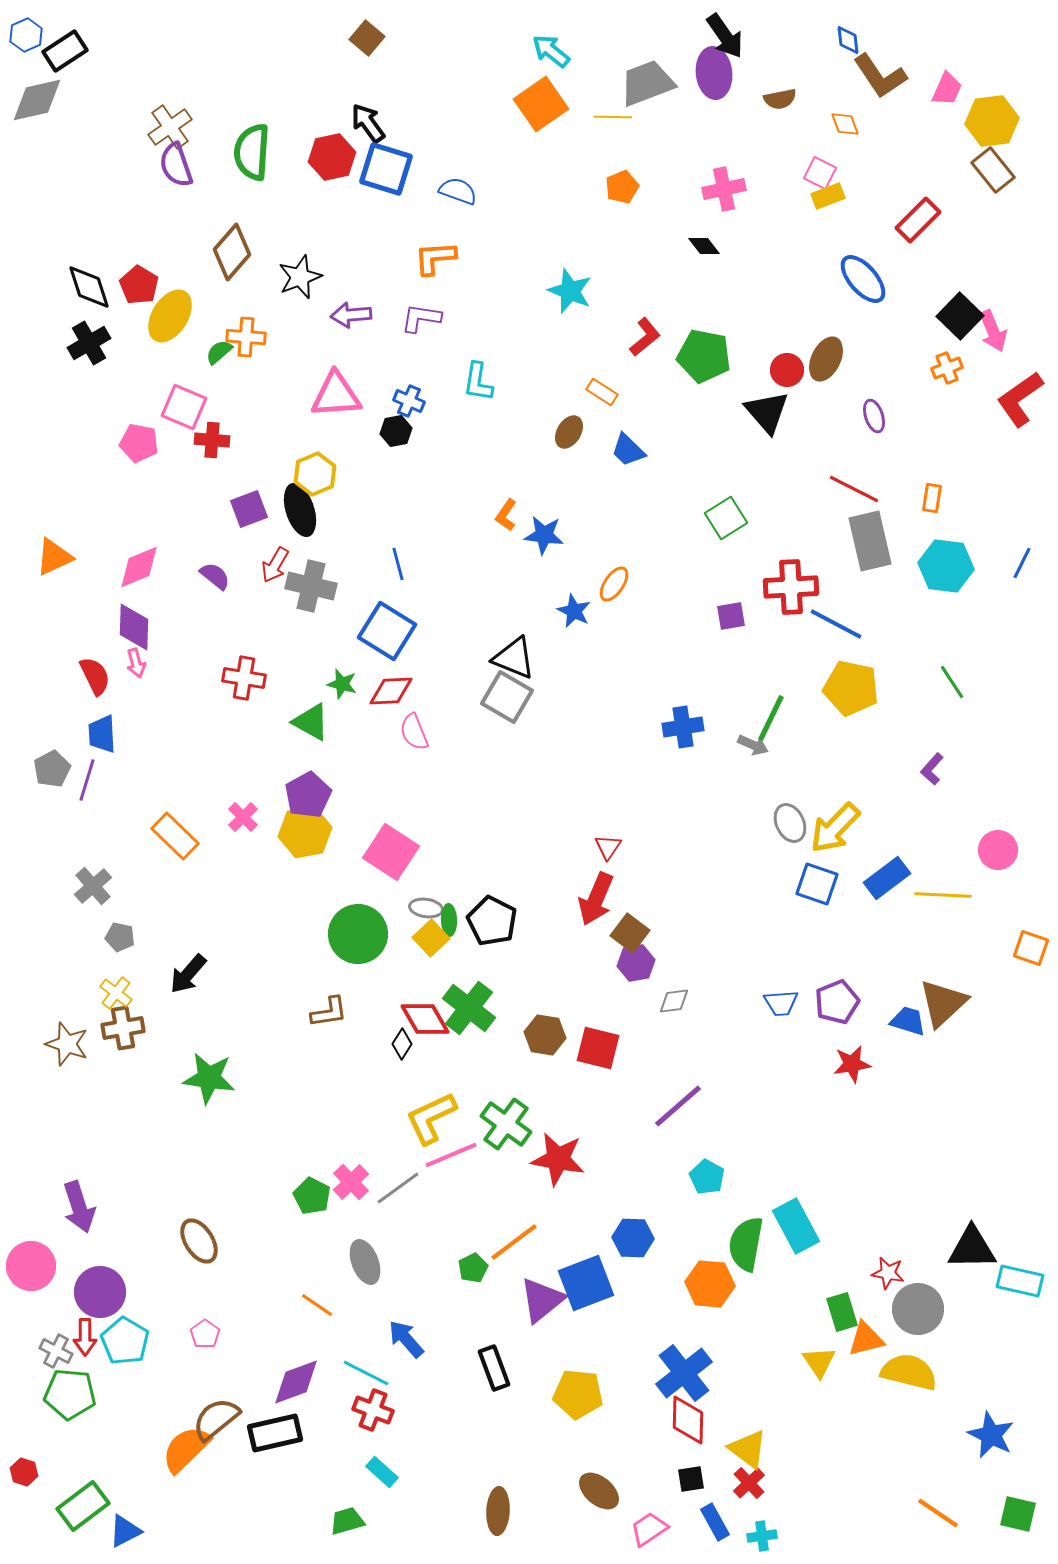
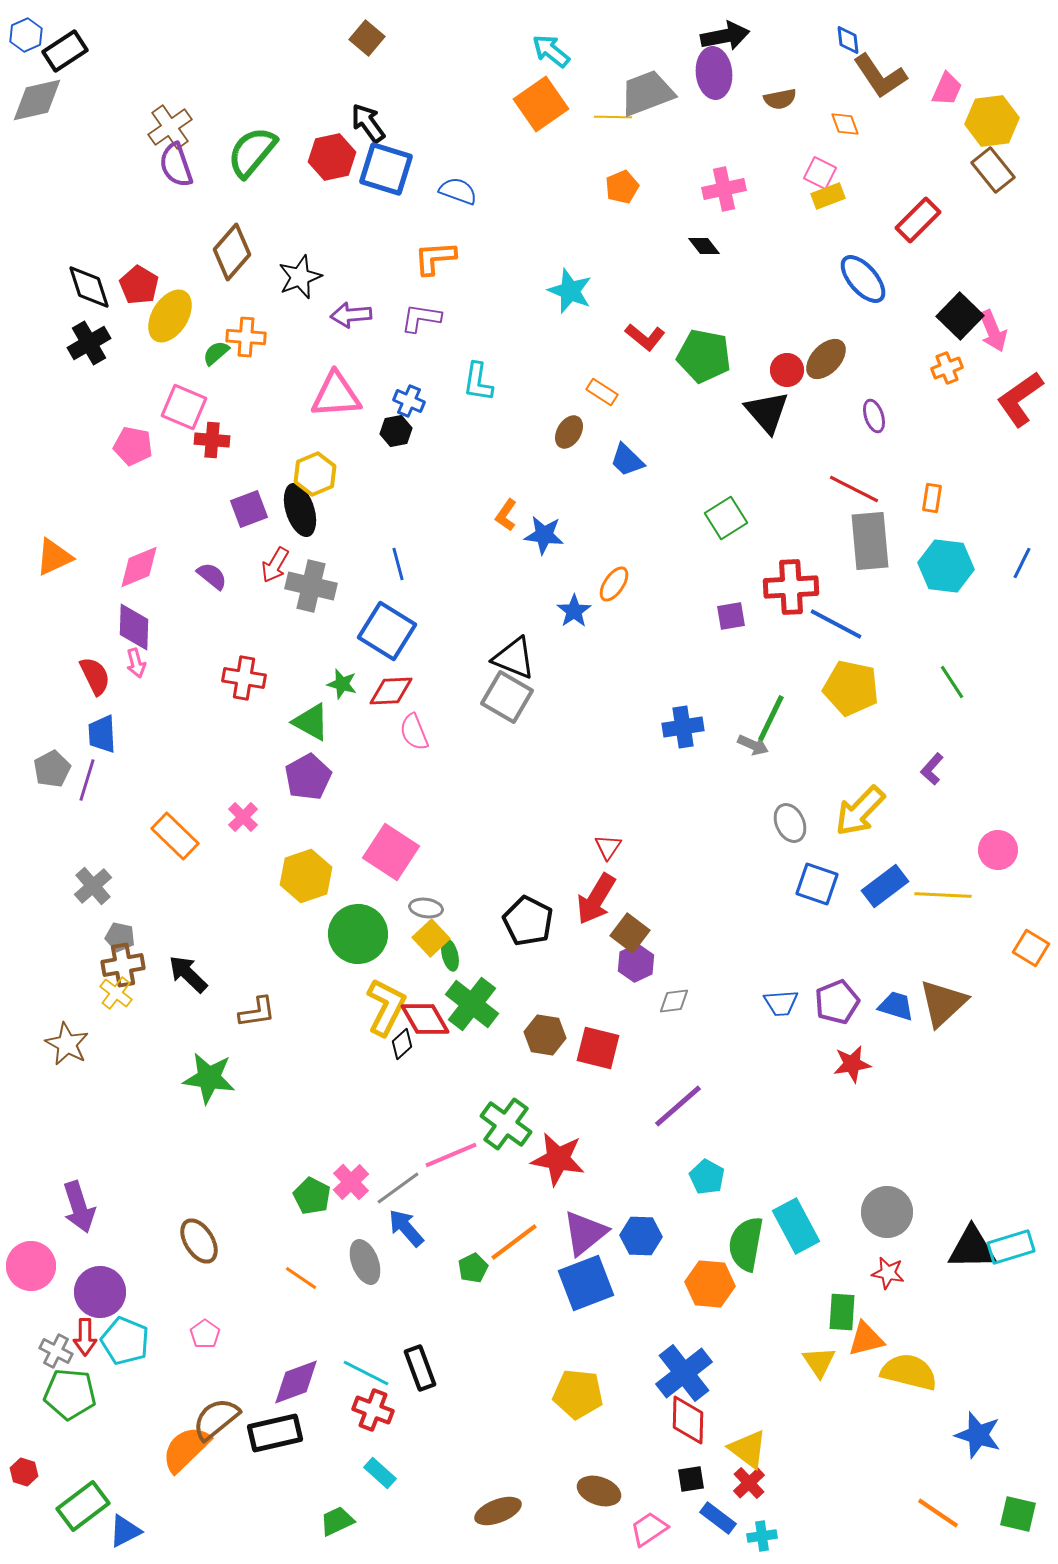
black arrow at (725, 36): rotated 66 degrees counterclockwise
gray trapezoid at (647, 83): moved 10 px down
green semicircle at (252, 152): rotated 36 degrees clockwise
red L-shape at (645, 337): rotated 78 degrees clockwise
green semicircle at (219, 352): moved 3 px left, 1 px down
brown ellipse at (826, 359): rotated 18 degrees clockwise
pink pentagon at (139, 443): moved 6 px left, 3 px down
blue trapezoid at (628, 450): moved 1 px left, 10 px down
gray rectangle at (870, 541): rotated 8 degrees clockwise
purple semicircle at (215, 576): moved 3 px left
blue star at (574, 611): rotated 12 degrees clockwise
purple pentagon at (308, 795): moved 18 px up
yellow arrow at (835, 828): moved 25 px right, 17 px up
yellow hexagon at (305, 832): moved 1 px right, 44 px down; rotated 9 degrees counterclockwise
blue rectangle at (887, 878): moved 2 px left, 8 px down
red arrow at (596, 899): rotated 8 degrees clockwise
green ellipse at (449, 920): moved 1 px right, 35 px down; rotated 12 degrees counterclockwise
black pentagon at (492, 921): moved 36 px right
orange square at (1031, 948): rotated 12 degrees clockwise
purple hexagon at (636, 963): rotated 15 degrees counterclockwise
black arrow at (188, 974): rotated 93 degrees clockwise
green cross at (469, 1008): moved 3 px right, 4 px up
brown L-shape at (329, 1012): moved 72 px left
blue trapezoid at (908, 1021): moved 12 px left, 15 px up
brown cross at (123, 1028): moved 63 px up
brown star at (67, 1044): rotated 9 degrees clockwise
black diamond at (402, 1044): rotated 16 degrees clockwise
yellow L-shape at (431, 1118): moved 45 px left, 111 px up; rotated 142 degrees clockwise
blue hexagon at (633, 1238): moved 8 px right, 2 px up
cyan rectangle at (1020, 1281): moved 9 px left, 34 px up; rotated 30 degrees counterclockwise
purple triangle at (542, 1300): moved 43 px right, 67 px up
orange line at (317, 1305): moved 16 px left, 27 px up
gray circle at (918, 1309): moved 31 px left, 97 px up
green rectangle at (842, 1312): rotated 21 degrees clockwise
blue arrow at (406, 1339): moved 111 px up
cyan pentagon at (125, 1341): rotated 9 degrees counterclockwise
black rectangle at (494, 1368): moved 74 px left
blue star at (991, 1435): moved 13 px left; rotated 9 degrees counterclockwise
cyan rectangle at (382, 1472): moved 2 px left, 1 px down
brown ellipse at (599, 1491): rotated 21 degrees counterclockwise
brown ellipse at (498, 1511): rotated 66 degrees clockwise
green trapezoid at (347, 1521): moved 10 px left; rotated 9 degrees counterclockwise
blue rectangle at (715, 1522): moved 3 px right, 4 px up; rotated 24 degrees counterclockwise
